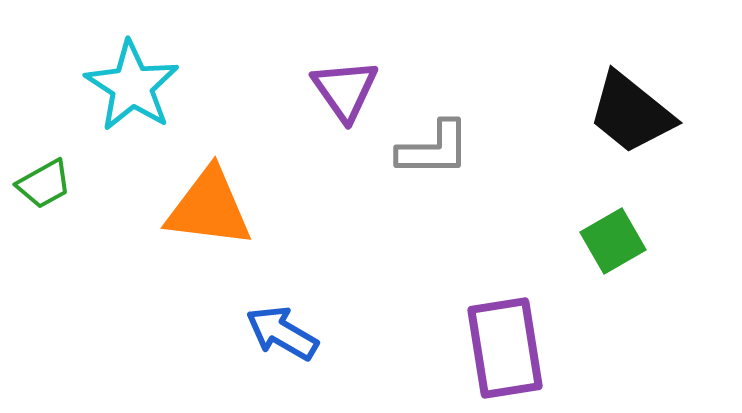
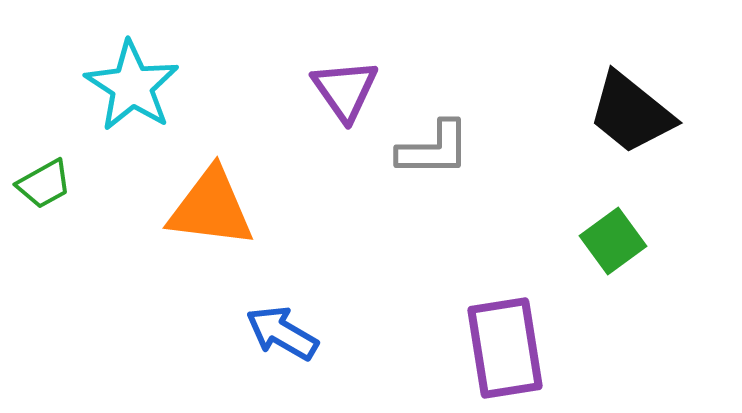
orange triangle: moved 2 px right
green square: rotated 6 degrees counterclockwise
